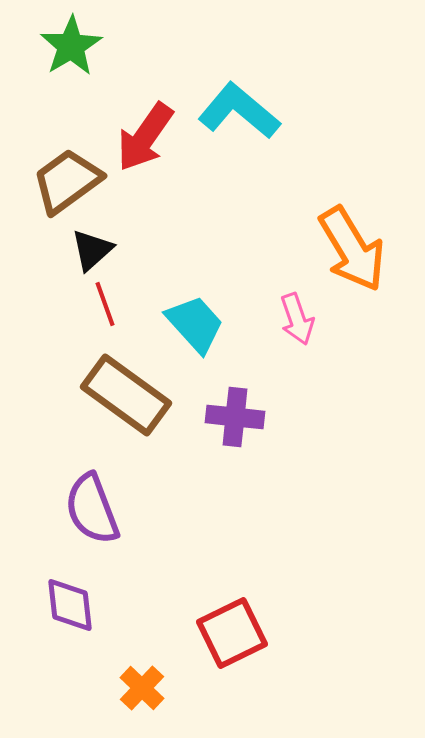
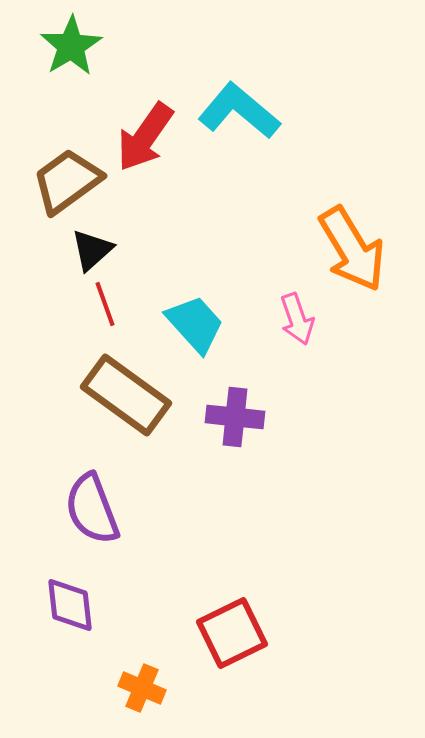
orange cross: rotated 21 degrees counterclockwise
